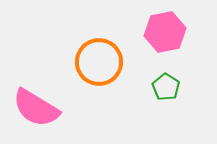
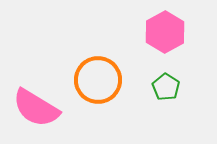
pink hexagon: rotated 18 degrees counterclockwise
orange circle: moved 1 px left, 18 px down
